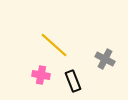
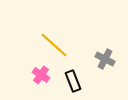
pink cross: rotated 24 degrees clockwise
